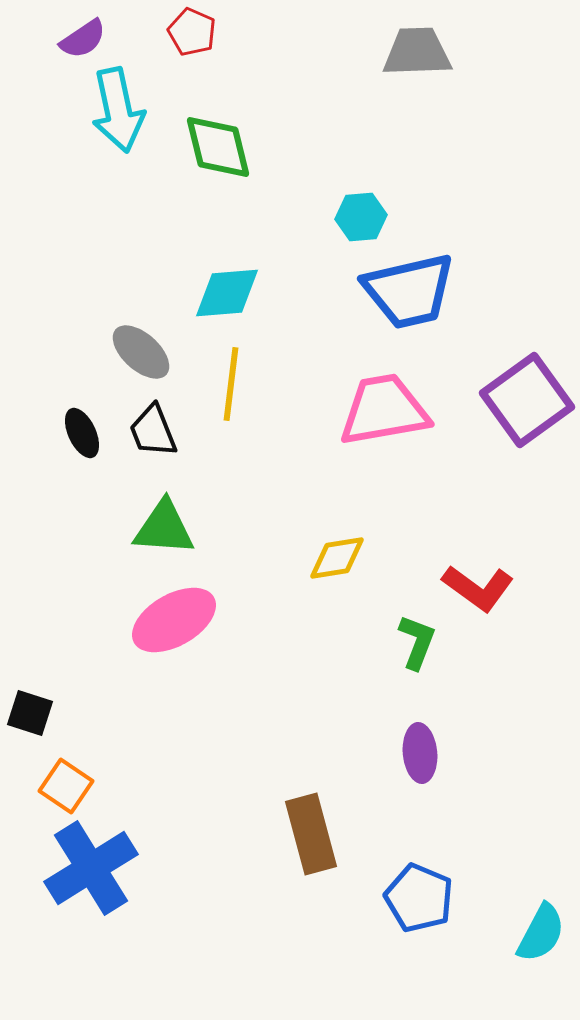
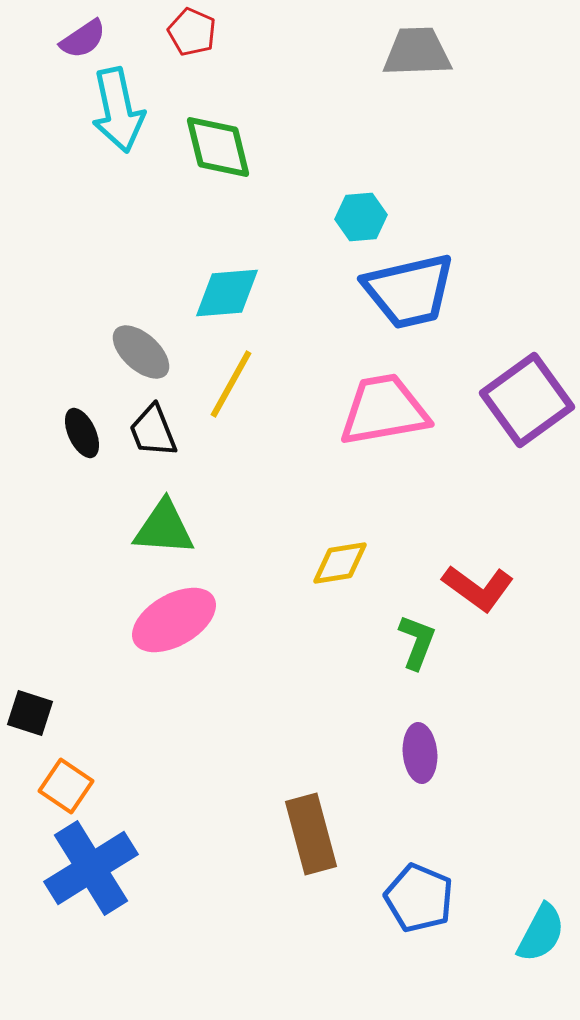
yellow line: rotated 22 degrees clockwise
yellow diamond: moved 3 px right, 5 px down
